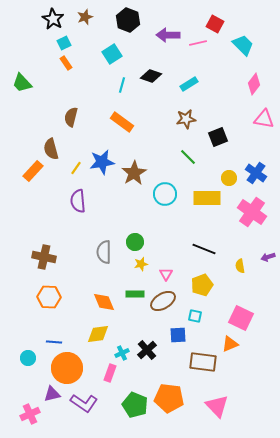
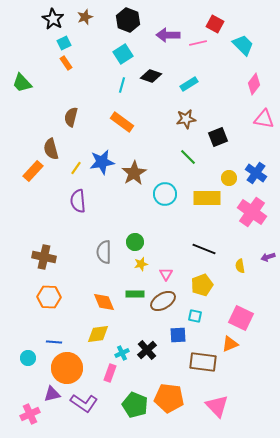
cyan square at (112, 54): moved 11 px right
